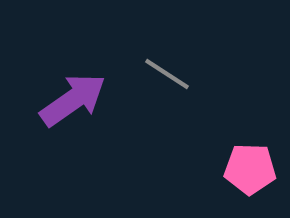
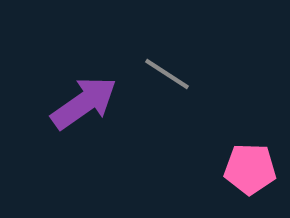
purple arrow: moved 11 px right, 3 px down
